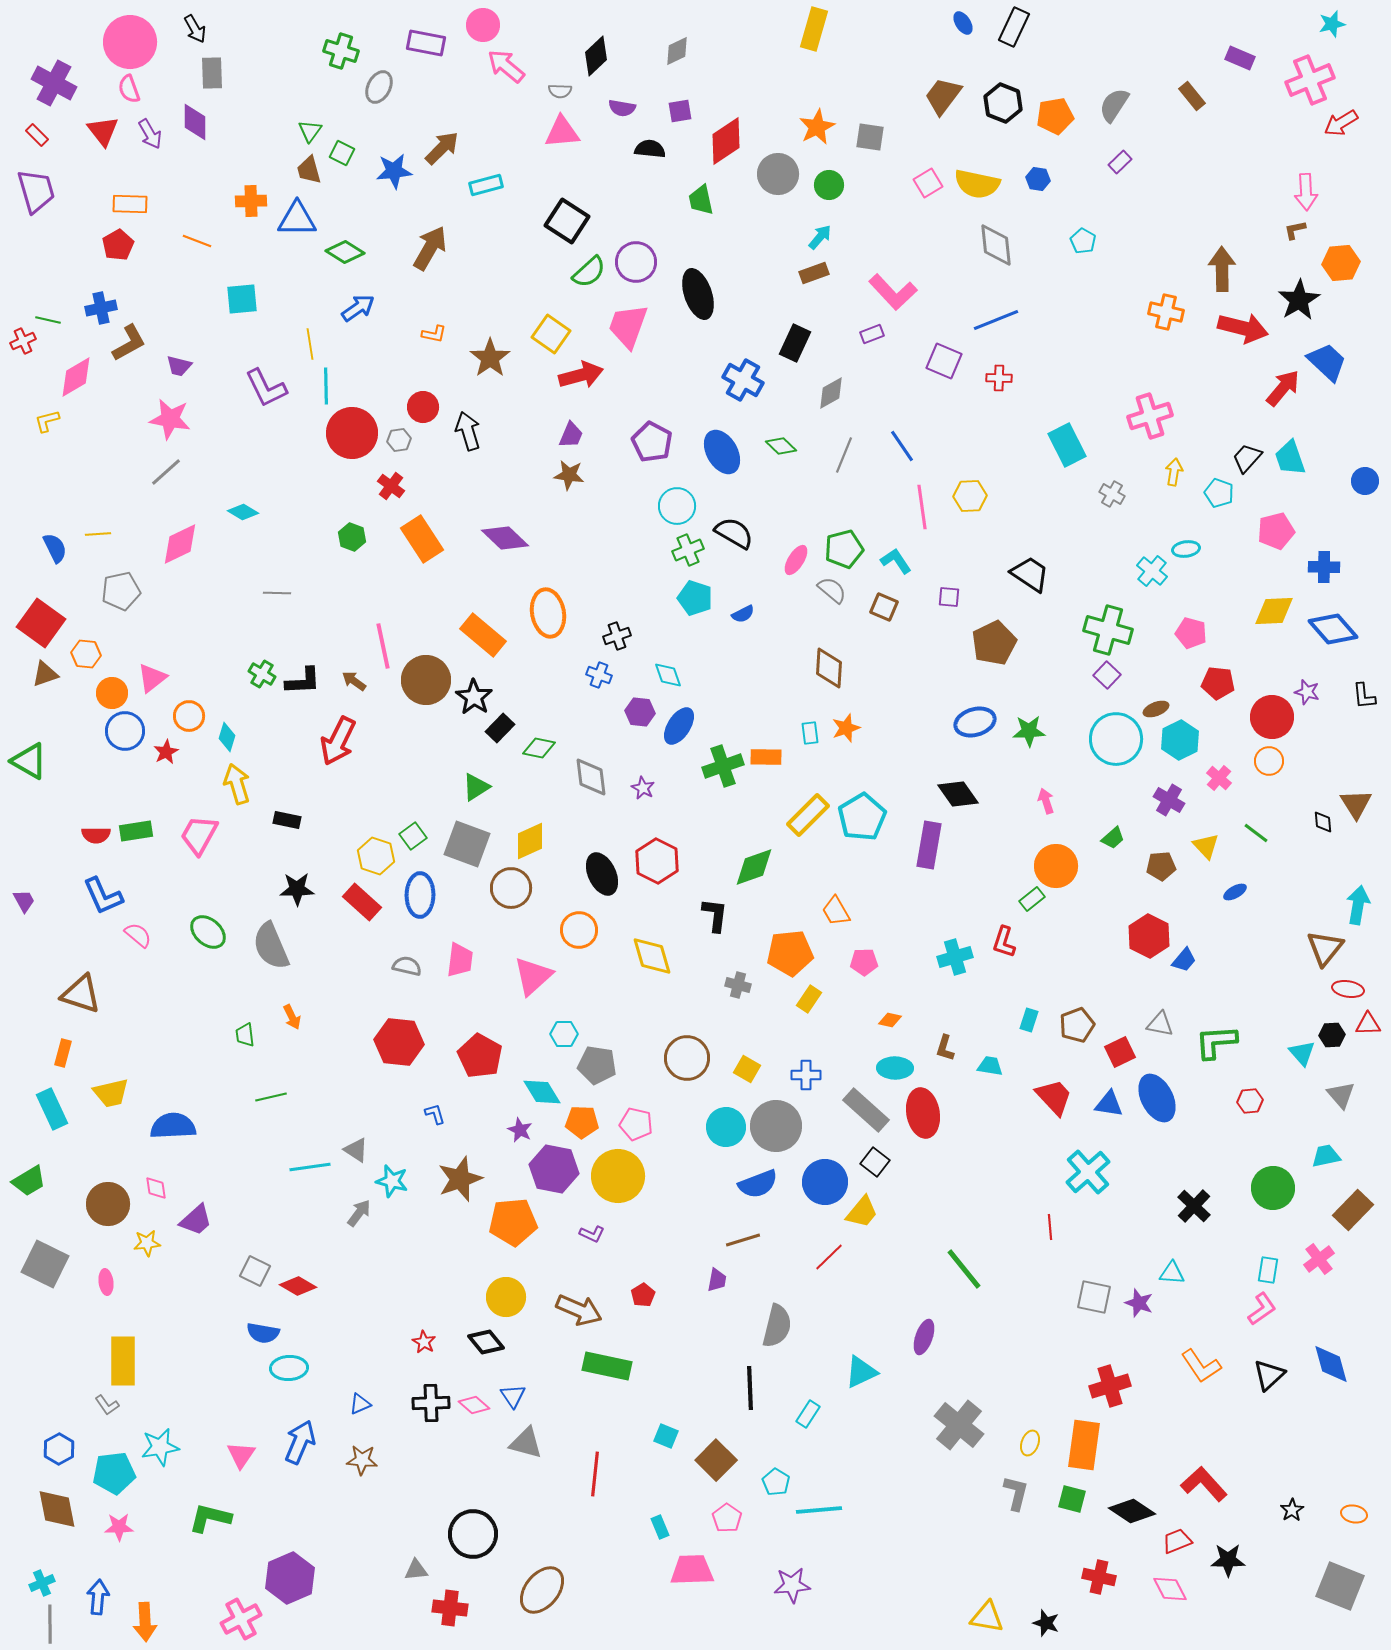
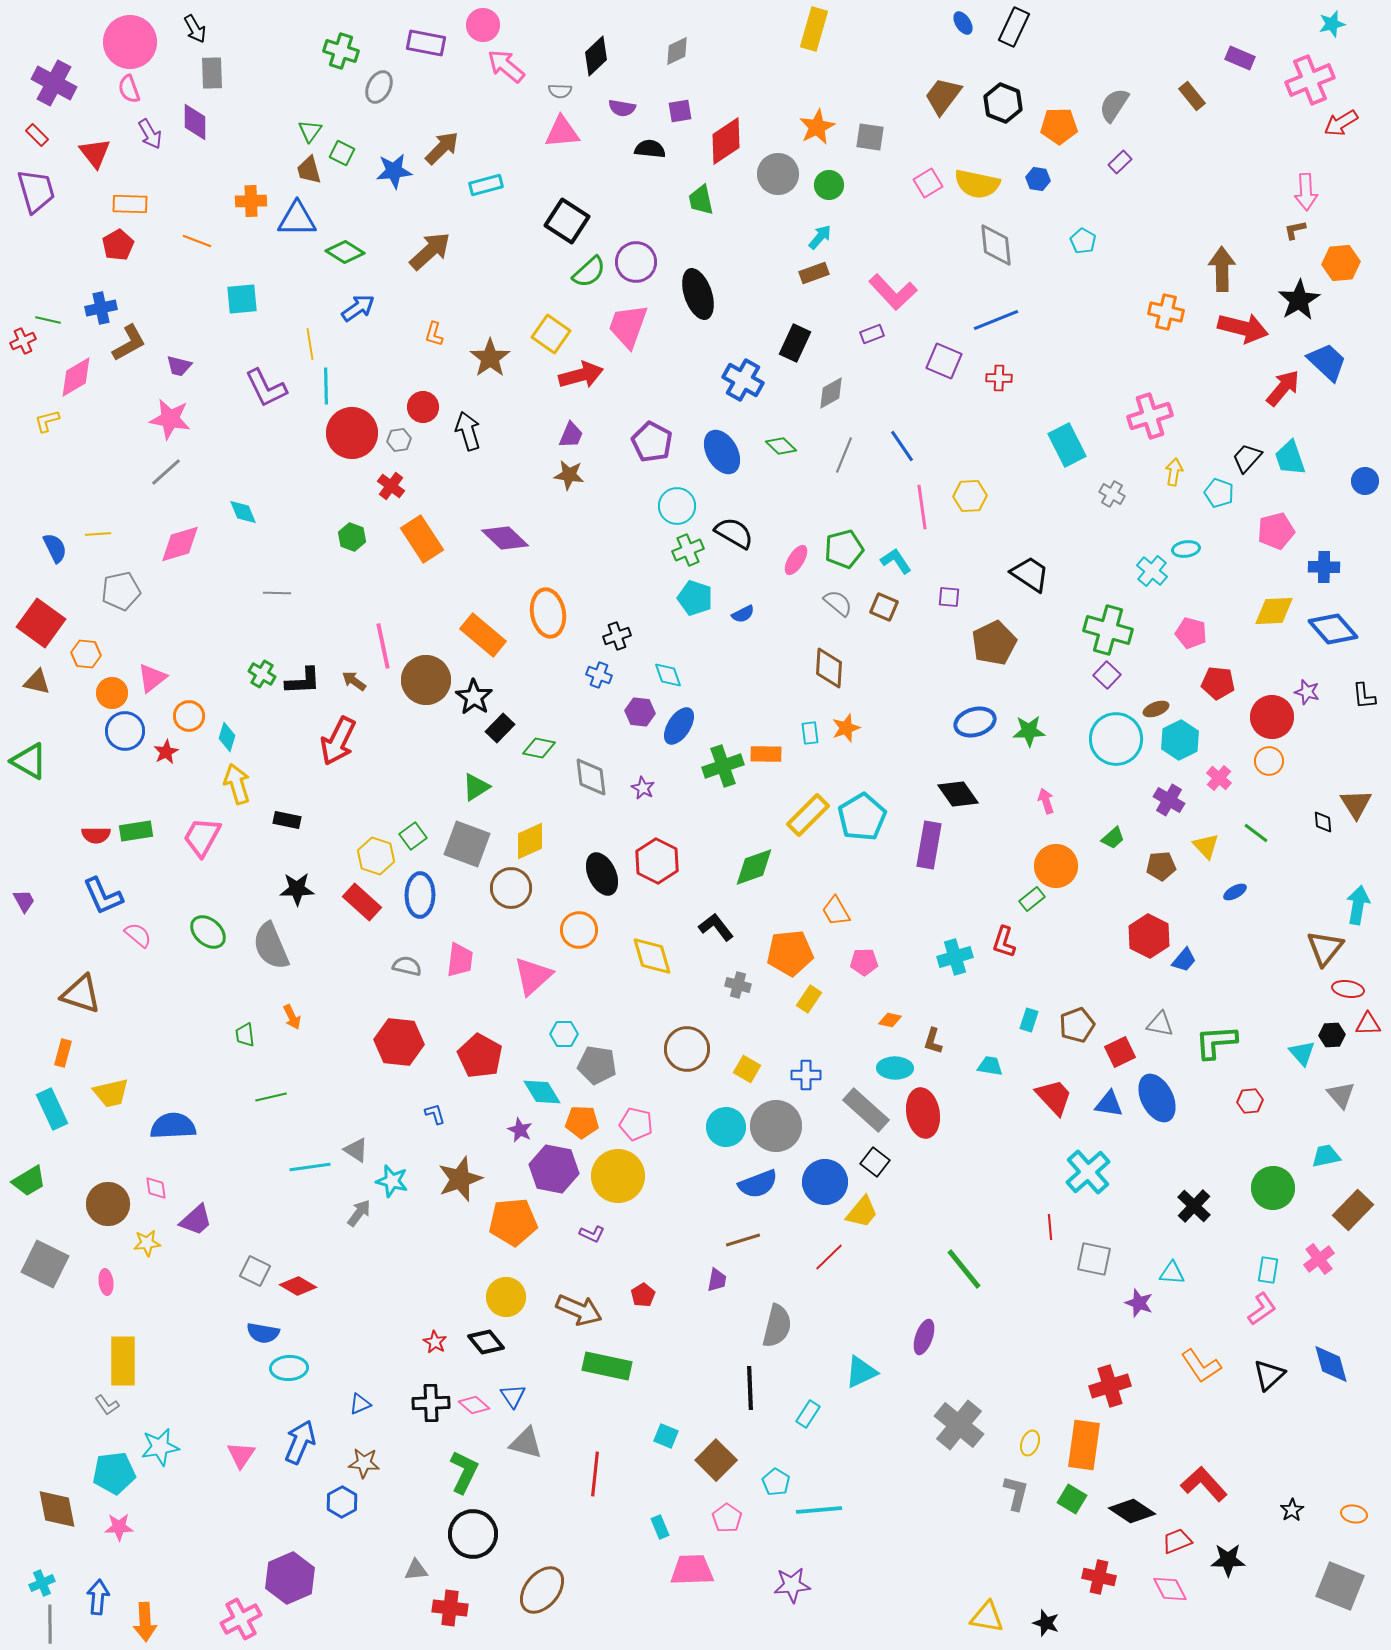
orange pentagon at (1055, 116): moved 4 px right, 10 px down; rotated 9 degrees clockwise
red triangle at (103, 131): moved 8 px left, 22 px down
brown arrow at (430, 248): moved 3 px down; rotated 18 degrees clockwise
orange L-shape at (434, 334): rotated 95 degrees clockwise
cyan diamond at (243, 512): rotated 36 degrees clockwise
pink diamond at (180, 544): rotated 9 degrees clockwise
gray semicircle at (832, 590): moved 6 px right, 13 px down
brown triangle at (45, 674): moved 8 px left, 8 px down; rotated 32 degrees clockwise
orange rectangle at (766, 757): moved 3 px up
pink trapezoid at (199, 835): moved 3 px right, 2 px down
black L-shape at (715, 915): moved 1 px right, 12 px down; rotated 45 degrees counterclockwise
brown L-shape at (945, 1048): moved 12 px left, 7 px up
brown circle at (687, 1058): moved 9 px up
gray square at (1094, 1297): moved 38 px up
red star at (424, 1342): moved 11 px right
blue hexagon at (59, 1449): moved 283 px right, 53 px down
brown star at (362, 1460): moved 2 px right, 3 px down
green square at (1072, 1499): rotated 16 degrees clockwise
green L-shape at (210, 1518): moved 254 px right, 46 px up; rotated 102 degrees clockwise
